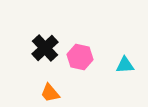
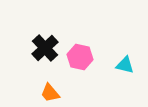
cyan triangle: rotated 18 degrees clockwise
